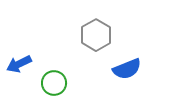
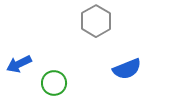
gray hexagon: moved 14 px up
